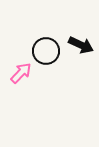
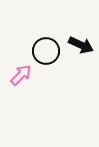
pink arrow: moved 2 px down
